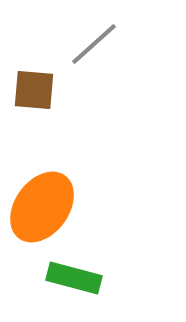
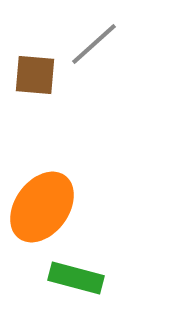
brown square: moved 1 px right, 15 px up
green rectangle: moved 2 px right
